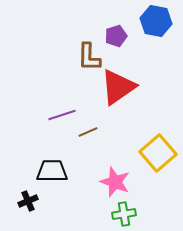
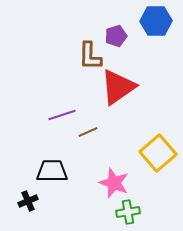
blue hexagon: rotated 12 degrees counterclockwise
brown L-shape: moved 1 px right, 1 px up
pink star: moved 1 px left, 1 px down
green cross: moved 4 px right, 2 px up
